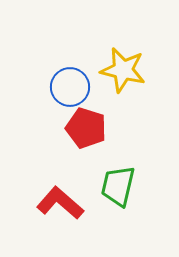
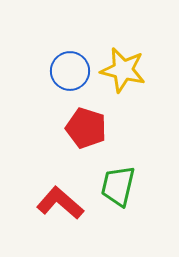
blue circle: moved 16 px up
